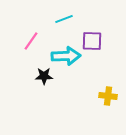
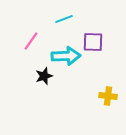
purple square: moved 1 px right, 1 px down
black star: rotated 18 degrees counterclockwise
